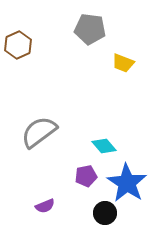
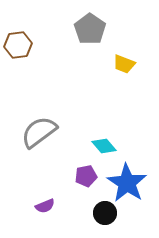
gray pentagon: rotated 28 degrees clockwise
brown hexagon: rotated 16 degrees clockwise
yellow trapezoid: moved 1 px right, 1 px down
